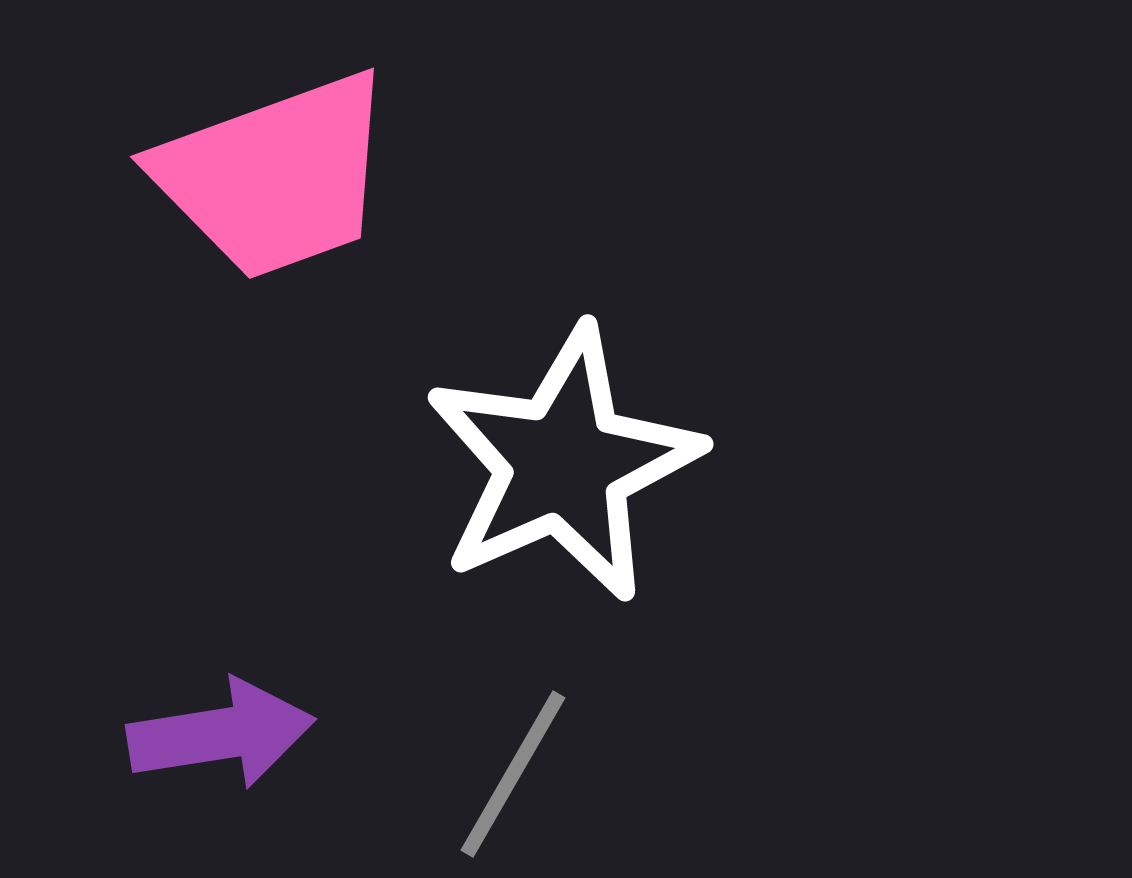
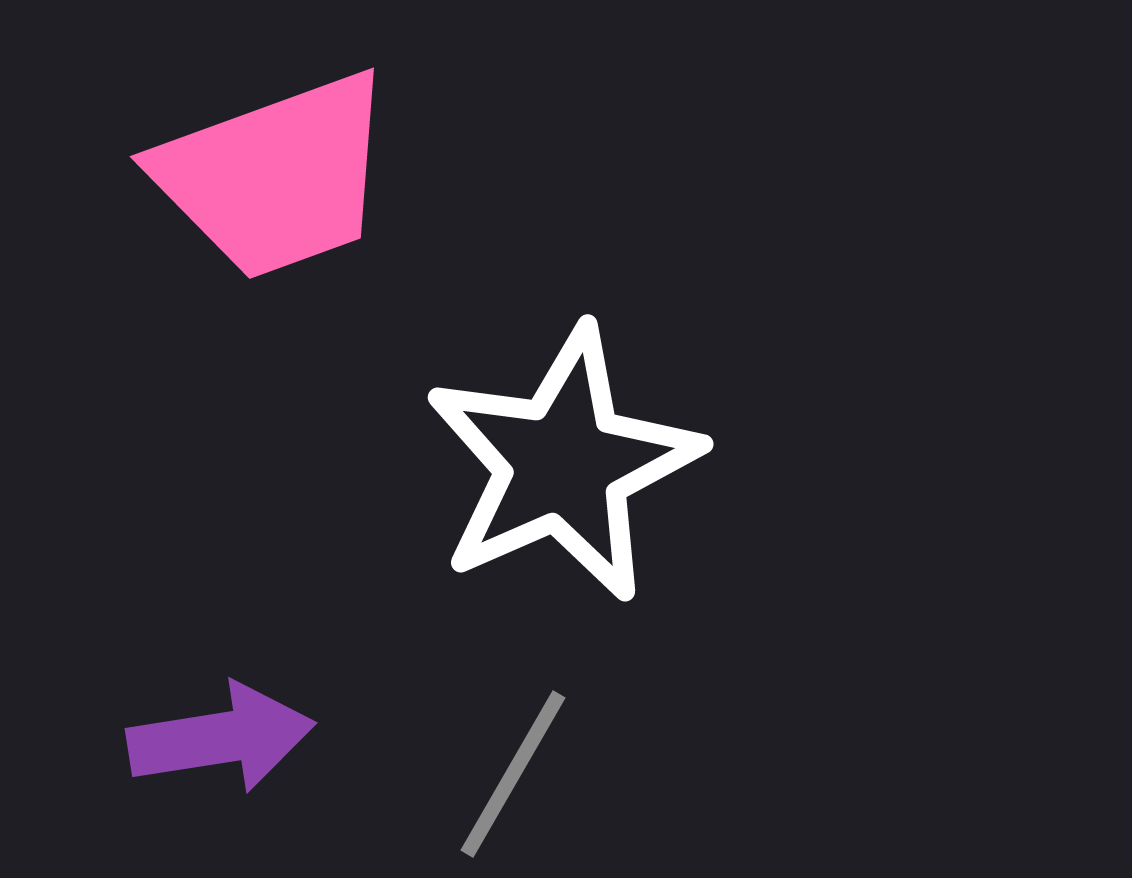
purple arrow: moved 4 px down
